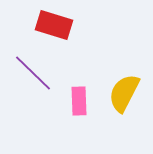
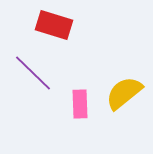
yellow semicircle: rotated 24 degrees clockwise
pink rectangle: moved 1 px right, 3 px down
